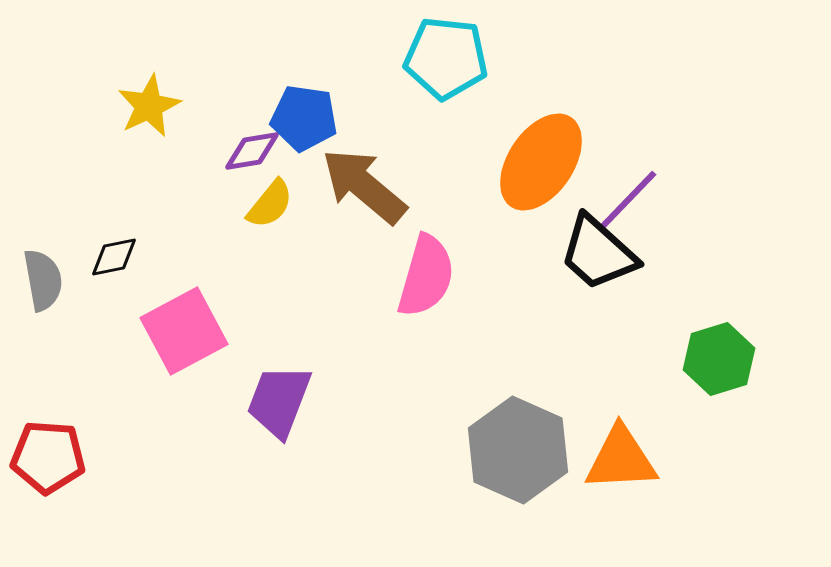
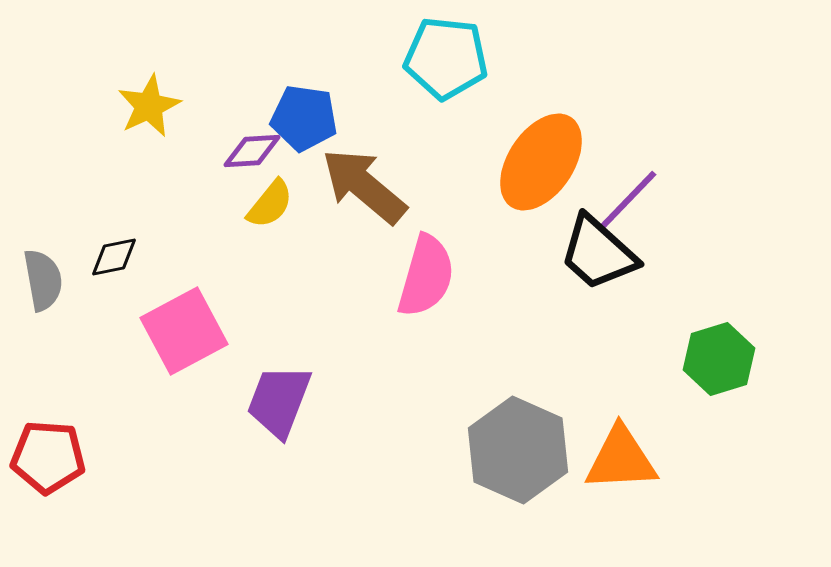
purple diamond: rotated 6 degrees clockwise
